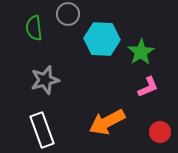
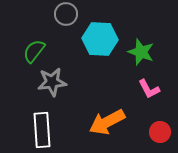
gray circle: moved 2 px left
green semicircle: moved 23 px down; rotated 45 degrees clockwise
cyan hexagon: moved 2 px left
green star: rotated 20 degrees counterclockwise
gray star: moved 7 px right, 2 px down; rotated 8 degrees clockwise
pink L-shape: moved 1 px right, 2 px down; rotated 85 degrees clockwise
white rectangle: rotated 16 degrees clockwise
